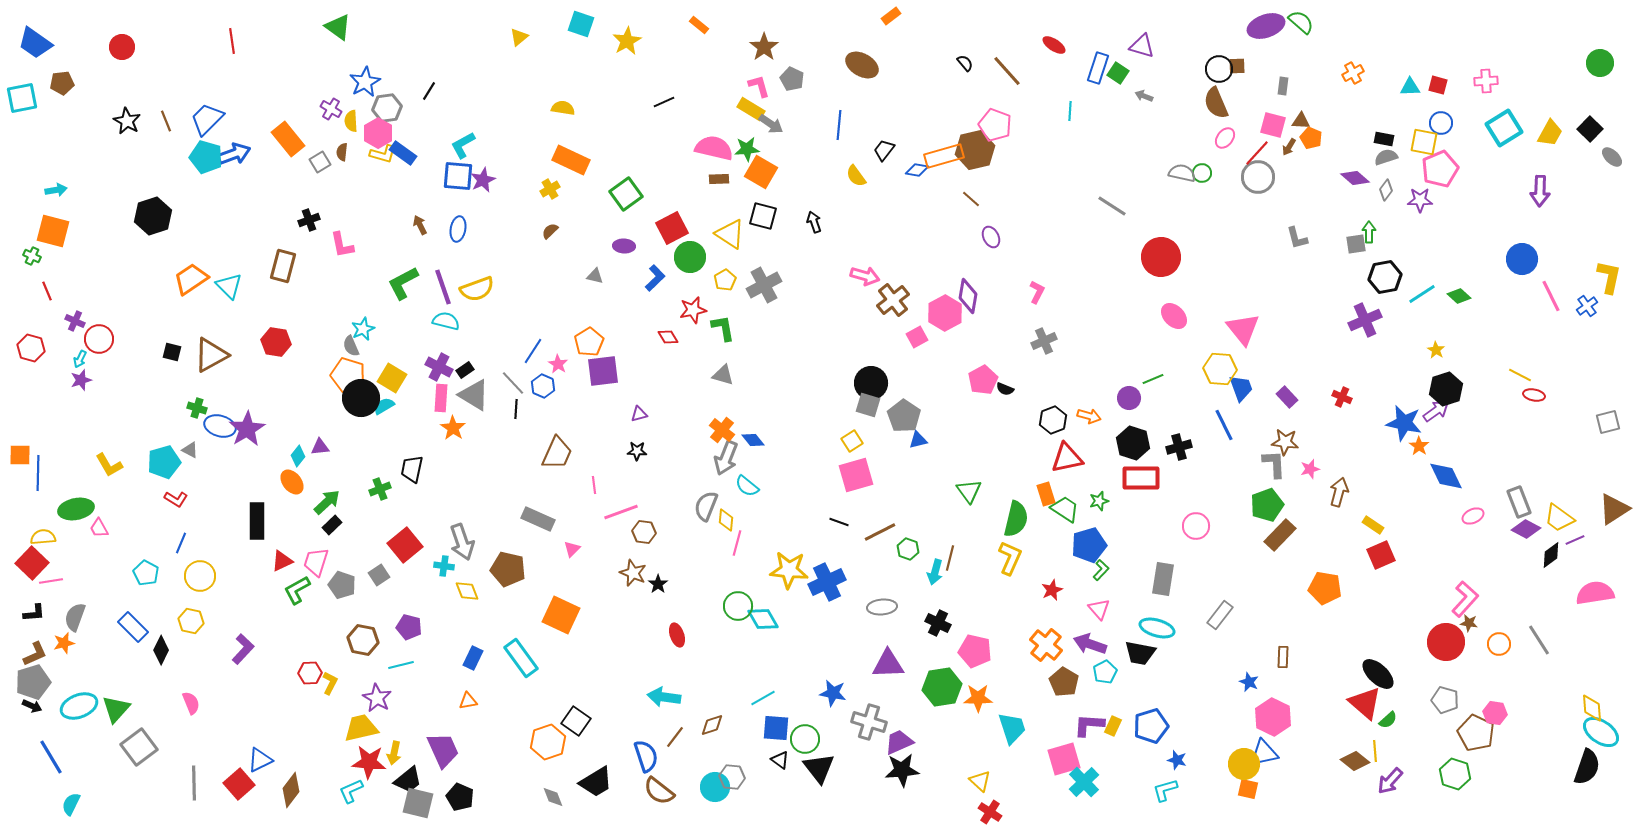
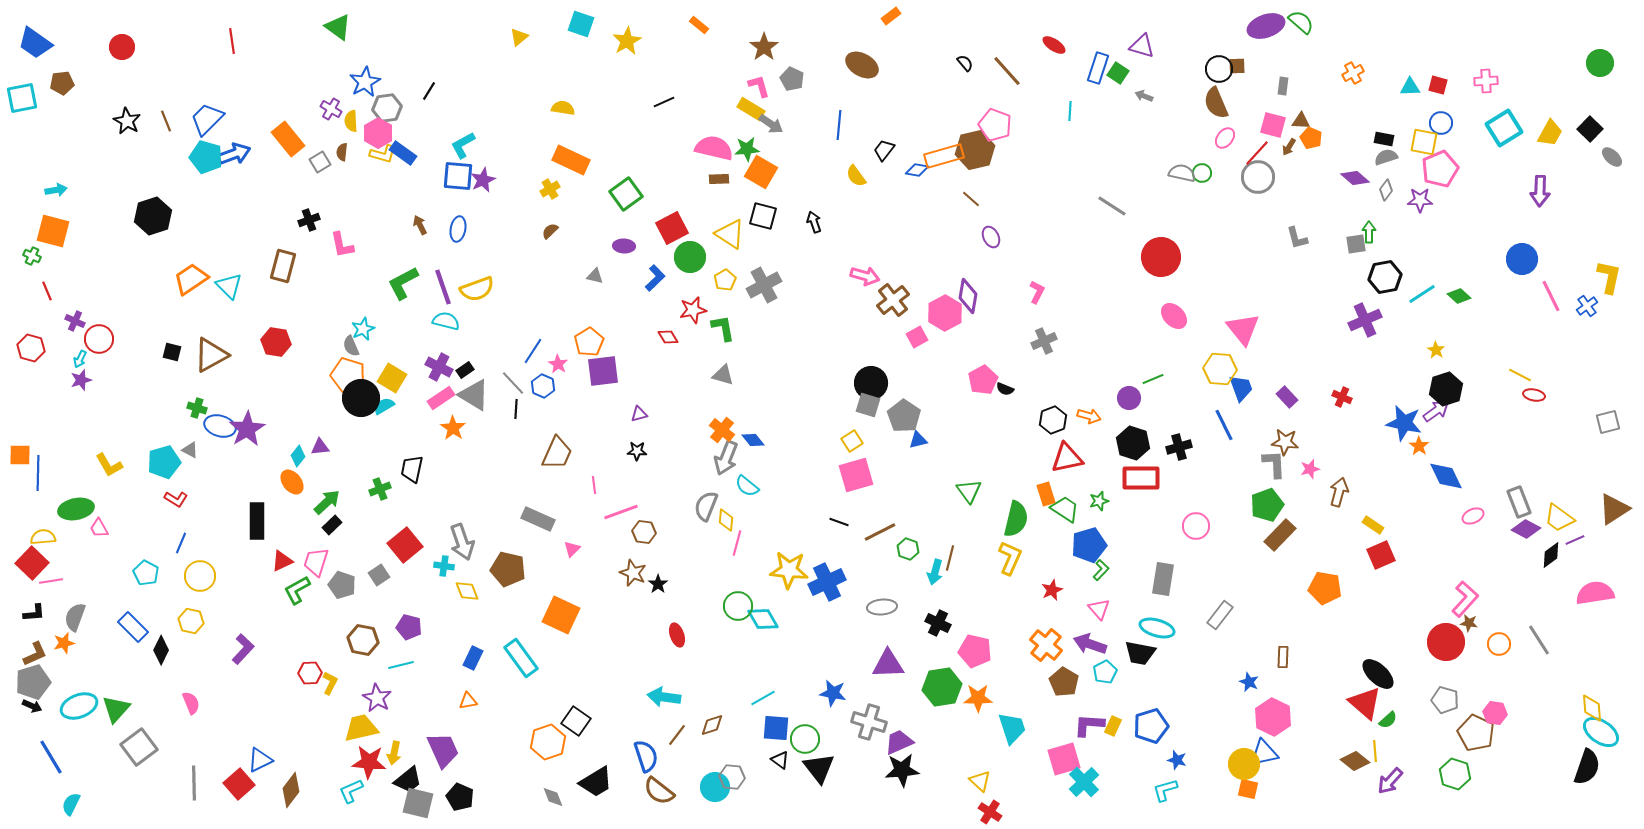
pink rectangle at (441, 398): rotated 52 degrees clockwise
brown line at (675, 737): moved 2 px right, 2 px up
